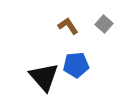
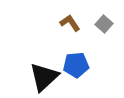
brown L-shape: moved 2 px right, 3 px up
black triangle: rotated 28 degrees clockwise
